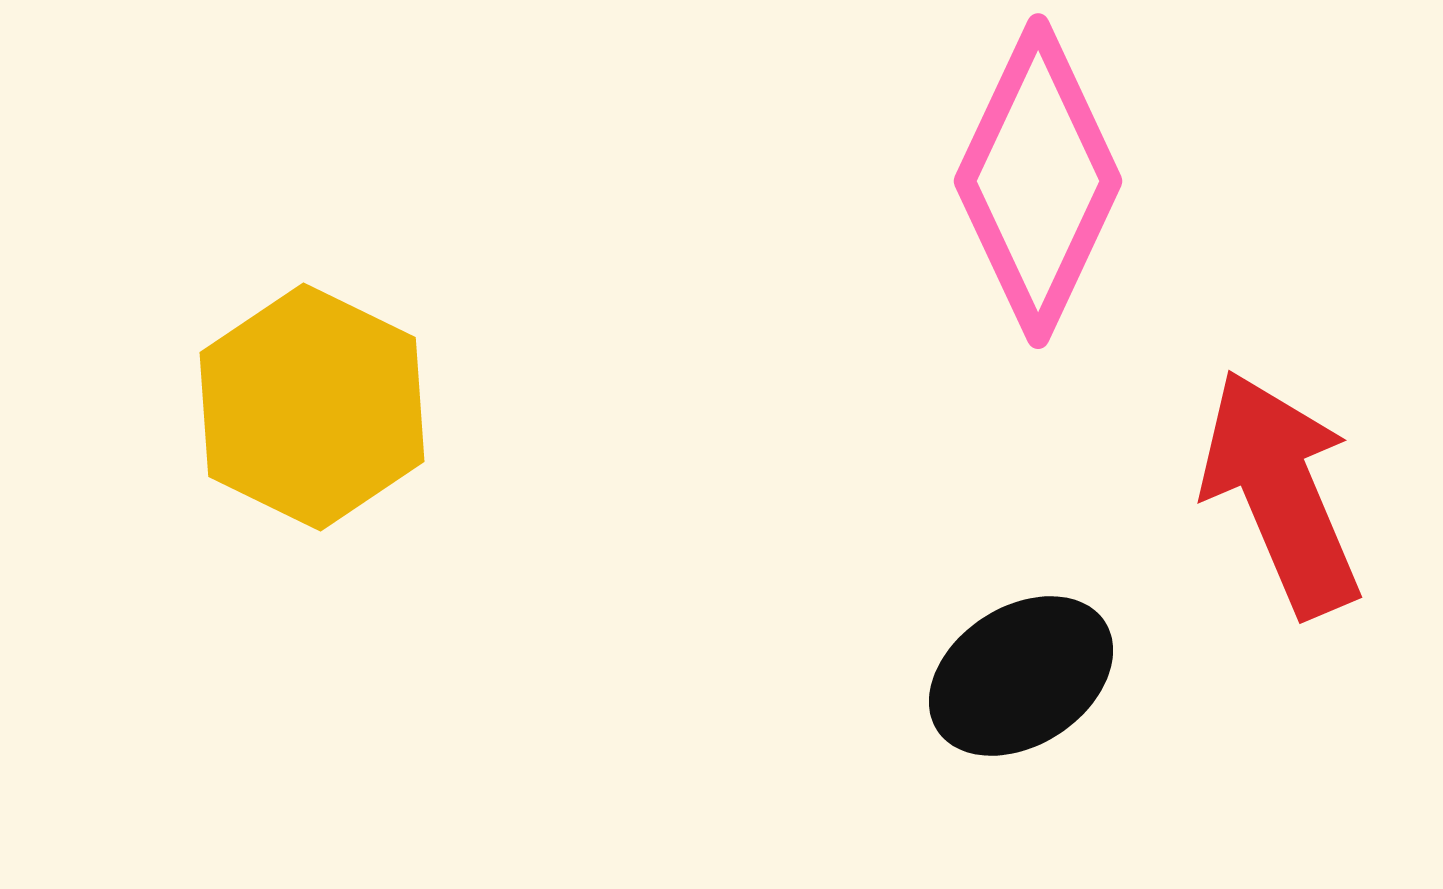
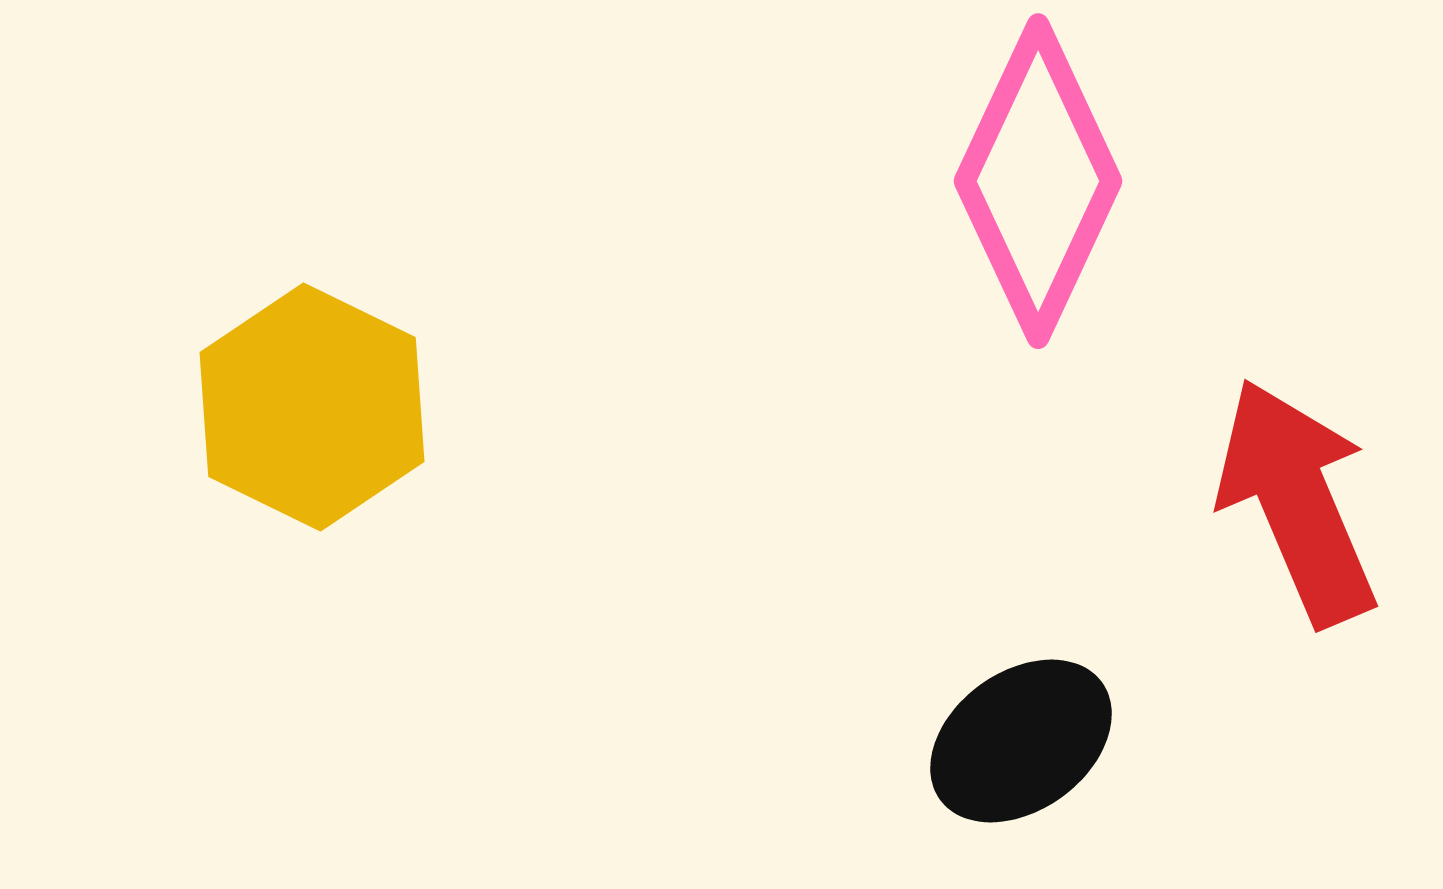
red arrow: moved 16 px right, 9 px down
black ellipse: moved 65 px down; rotated 3 degrees counterclockwise
